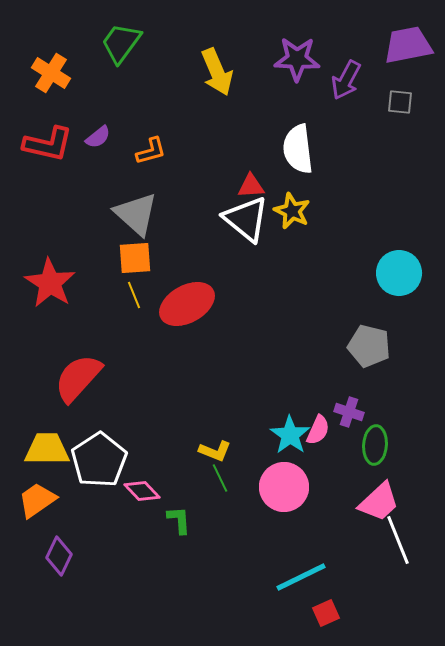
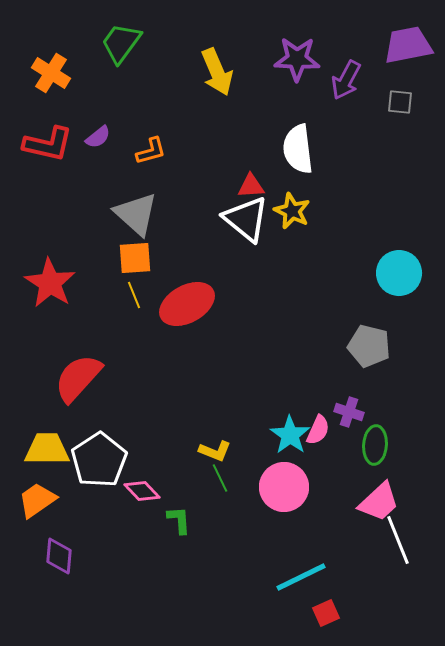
purple diamond: rotated 21 degrees counterclockwise
